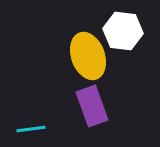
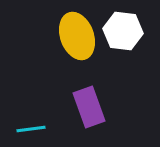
yellow ellipse: moved 11 px left, 20 px up
purple rectangle: moved 3 px left, 1 px down
